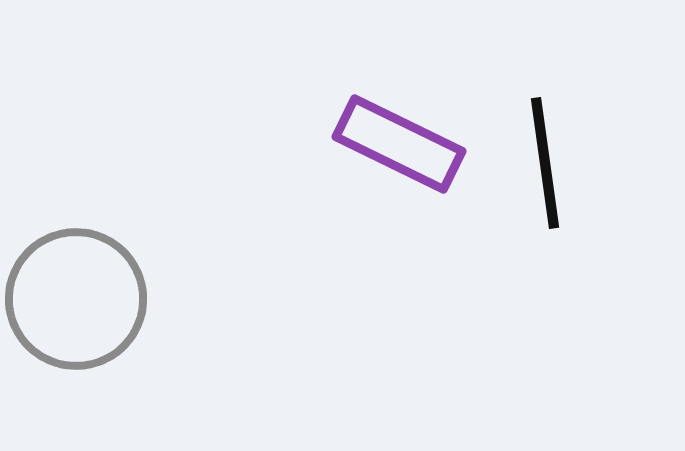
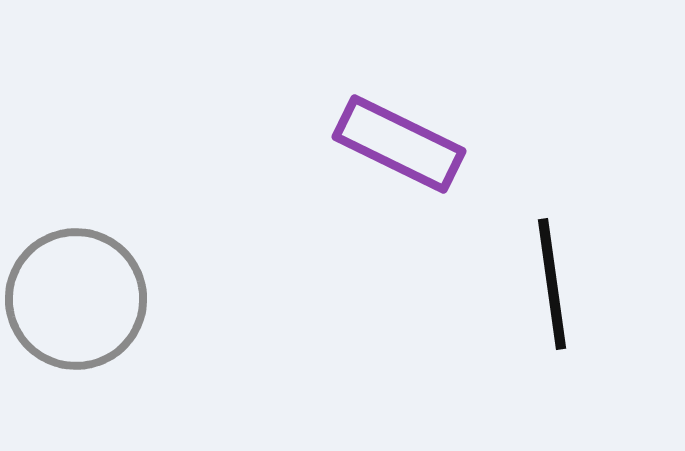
black line: moved 7 px right, 121 px down
